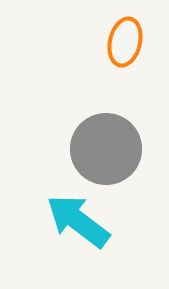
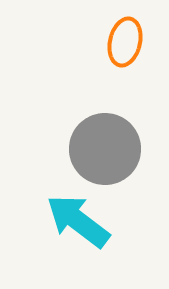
gray circle: moved 1 px left
